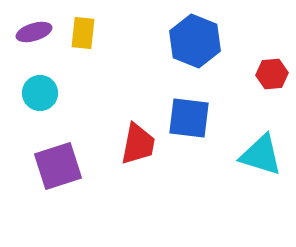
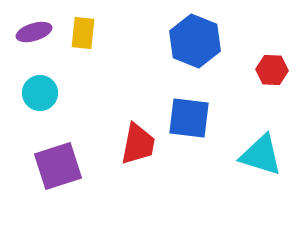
red hexagon: moved 4 px up; rotated 8 degrees clockwise
